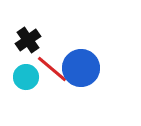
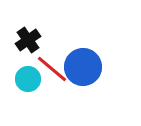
blue circle: moved 2 px right, 1 px up
cyan circle: moved 2 px right, 2 px down
